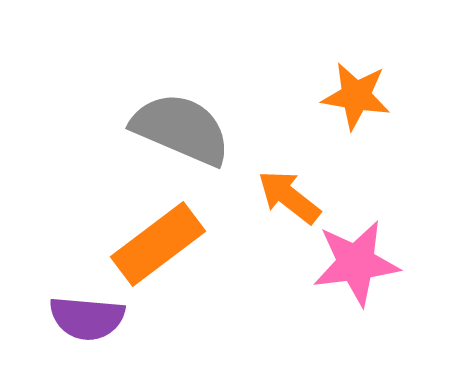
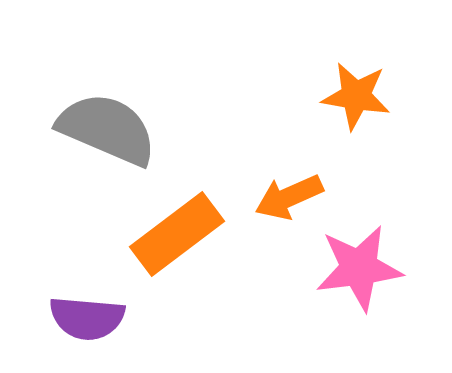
gray semicircle: moved 74 px left
orange arrow: rotated 62 degrees counterclockwise
orange rectangle: moved 19 px right, 10 px up
pink star: moved 3 px right, 5 px down
